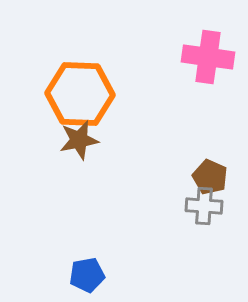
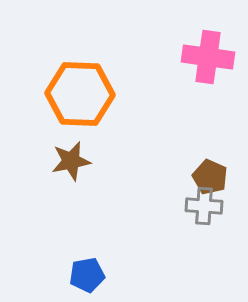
brown star: moved 8 px left, 21 px down
